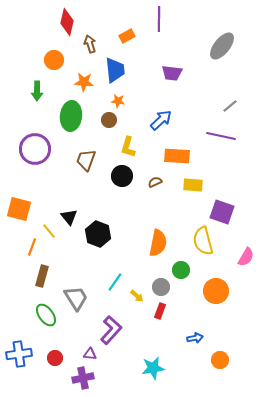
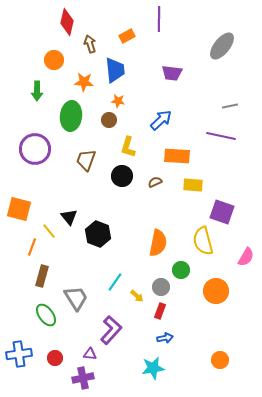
gray line at (230, 106): rotated 28 degrees clockwise
blue arrow at (195, 338): moved 30 px left
